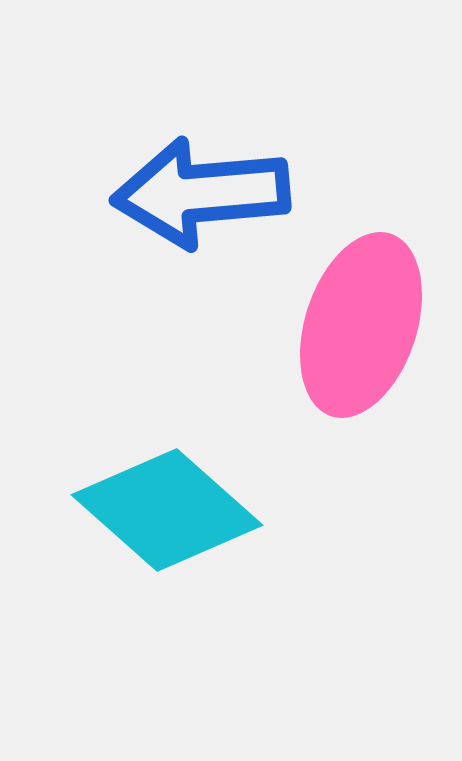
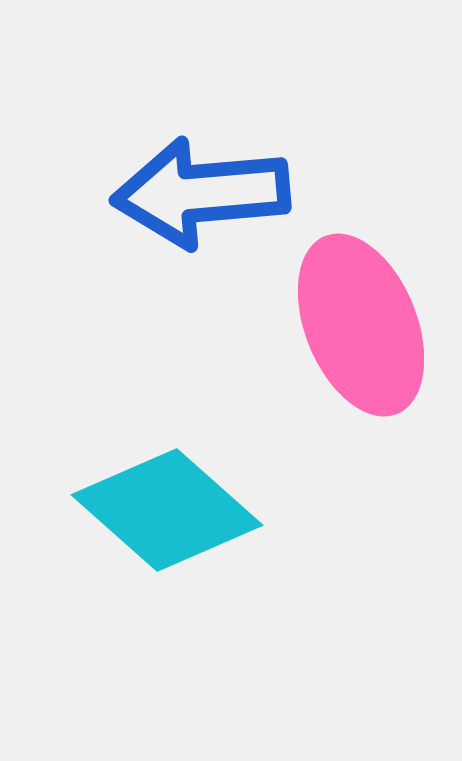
pink ellipse: rotated 40 degrees counterclockwise
